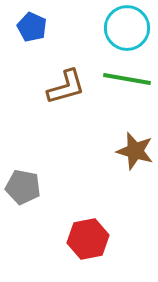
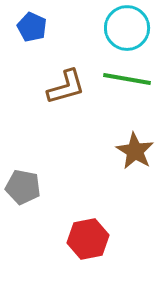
brown star: rotated 15 degrees clockwise
